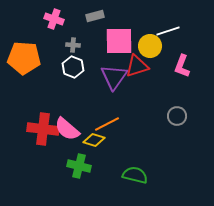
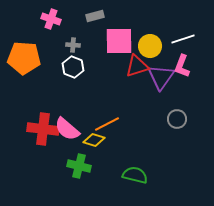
pink cross: moved 3 px left
white line: moved 15 px right, 8 px down
purple triangle: moved 47 px right
gray circle: moved 3 px down
